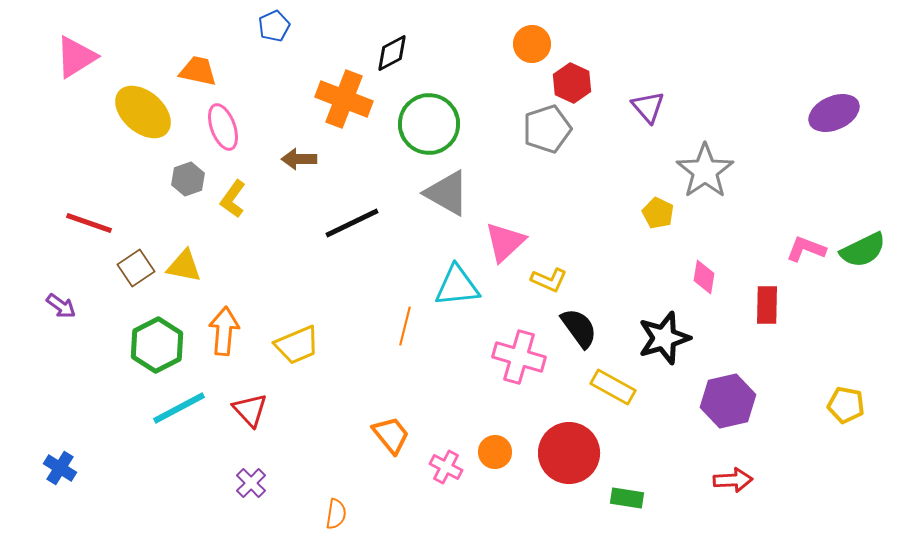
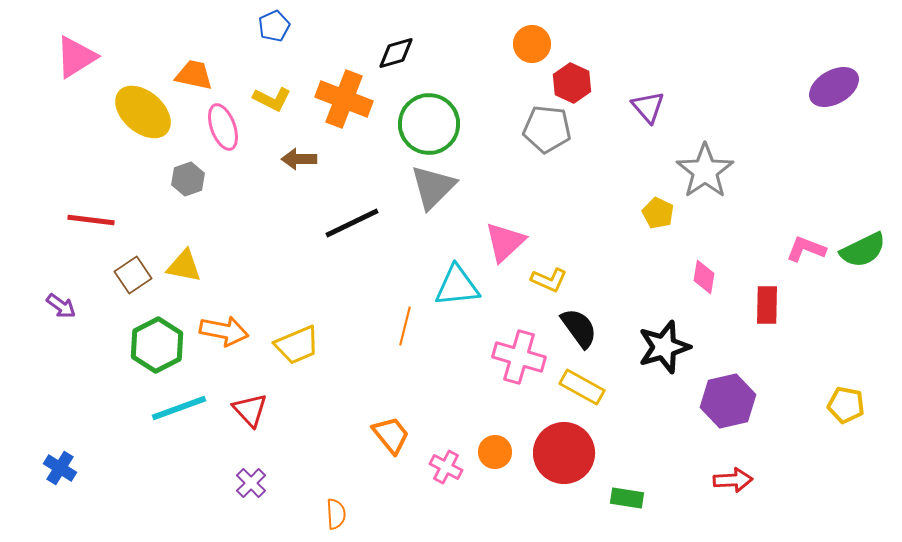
black diamond at (392, 53): moved 4 px right; rotated 12 degrees clockwise
orange trapezoid at (198, 71): moved 4 px left, 4 px down
purple ellipse at (834, 113): moved 26 px up; rotated 6 degrees counterclockwise
gray pentagon at (547, 129): rotated 24 degrees clockwise
gray triangle at (447, 193): moved 14 px left, 6 px up; rotated 45 degrees clockwise
yellow L-shape at (233, 199): moved 39 px right, 100 px up; rotated 99 degrees counterclockwise
red line at (89, 223): moved 2 px right, 3 px up; rotated 12 degrees counterclockwise
brown square at (136, 268): moved 3 px left, 7 px down
orange arrow at (224, 331): rotated 96 degrees clockwise
black star at (664, 338): moved 9 px down
yellow rectangle at (613, 387): moved 31 px left
cyan line at (179, 408): rotated 8 degrees clockwise
red circle at (569, 453): moved 5 px left
orange semicircle at (336, 514): rotated 12 degrees counterclockwise
